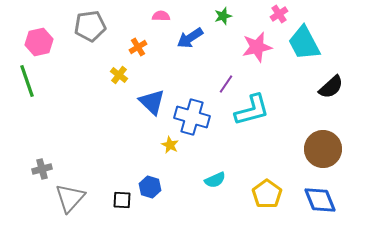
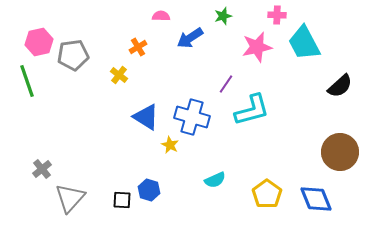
pink cross: moved 2 px left, 1 px down; rotated 36 degrees clockwise
gray pentagon: moved 17 px left, 29 px down
black semicircle: moved 9 px right, 1 px up
blue triangle: moved 6 px left, 15 px down; rotated 12 degrees counterclockwise
brown circle: moved 17 px right, 3 px down
gray cross: rotated 24 degrees counterclockwise
blue hexagon: moved 1 px left, 3 px down
blue diamond: moved 4 px left, 1 px up
